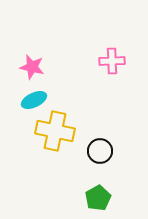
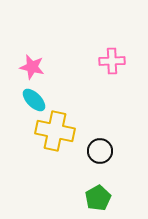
cyan ellipse: rotated 70 degrees clockwise
